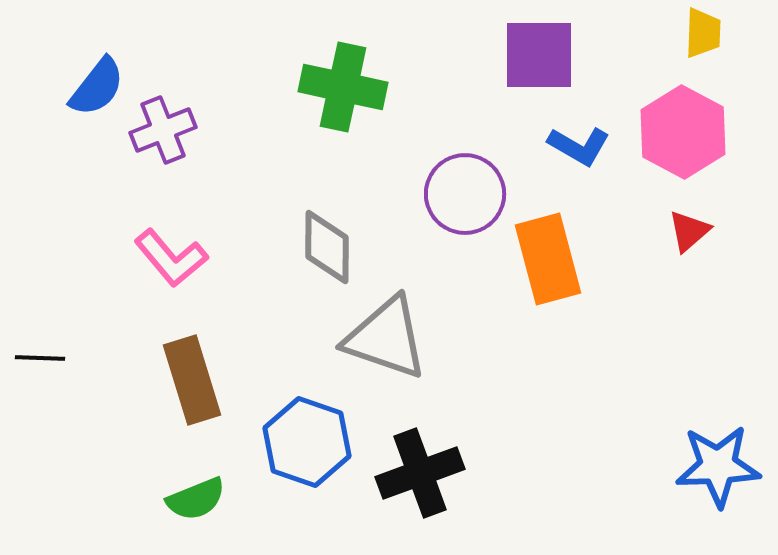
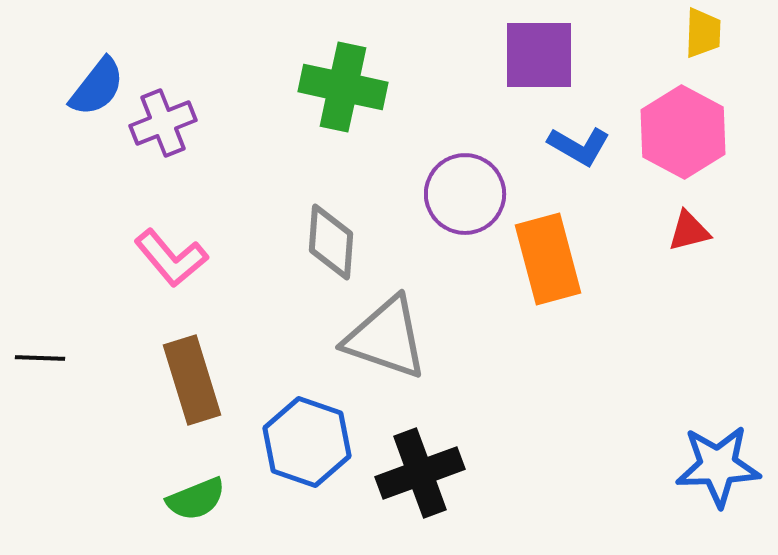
purple cross: moved 7 px up
red triangle: rotated 27 degrees clockwise
gray diamond: moved 4 px right, 5 px up; rotated 4 degrees clockwise
